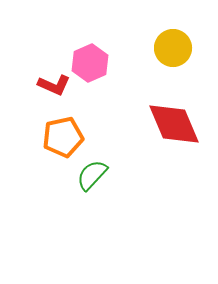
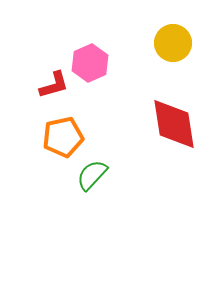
yellow circle: moved 5 px up
red L-shape: rotated 40 degrees counterclockwise
red diamond: rotated 14 degrees clockwise
